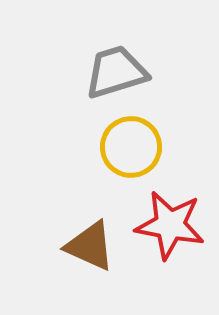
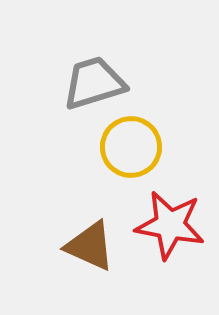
gray trapezoid: moved 22 px left, 11 px down
